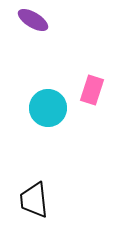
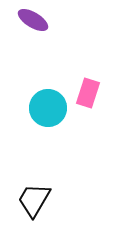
pink rectangle: moved 4 px left, 3 px down
black trapezoid: rotated 36 degrees clockwise
